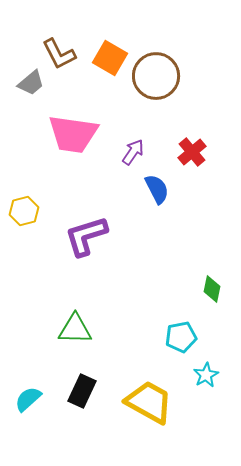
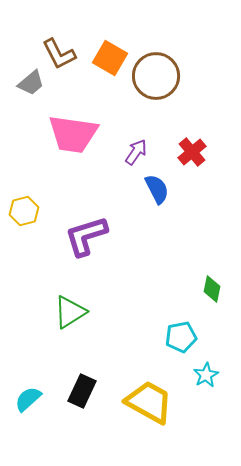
purple arrow: moved 3 px right
green triangle: moved 5 px left, 17 px up; rotated 33 degrees counterclockwise
